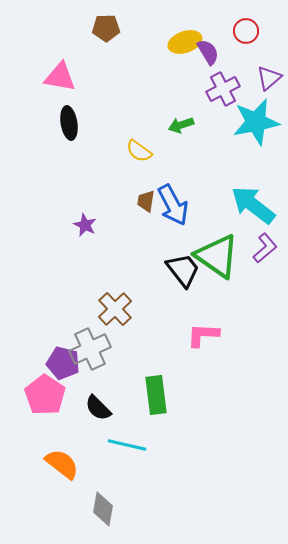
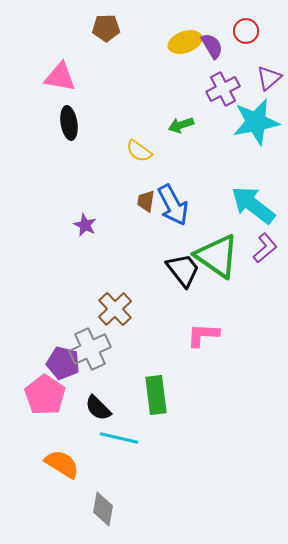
purple semicircle: moved 4 px right, 6 px up
cyan line: moved 8 px left, 7 px up
orange semicircle: rotated 6 degrees counterclockwise
